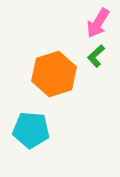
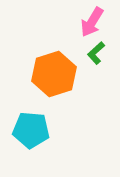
pink arrow: moved 6 px left, 1 px up
green L-shape: moved 3 px up
